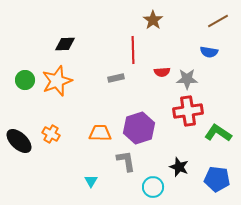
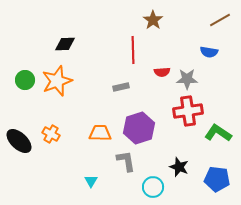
brown line: moved 2 px right, 1 px up
gray rectangle: moved 5 px right, 9 px down
